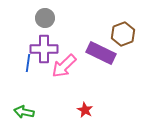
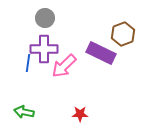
red star: moved 5 px left, 4 px down; rotated 28 degrees counterclockwise
